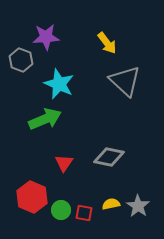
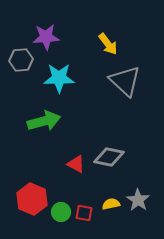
yellow arrow: moved 1 px right, 1 px down
gray hexagon: rotated 25 degrees counterclockwise
cyan star: moved 6 px up; rotated 24 degrees counterclockwise
green arrow: moved 1 px left, 2 px down; rotated 8 degrees clockwise
red triangle: moved 12 px right, 1 px down; rotated 36 degrees counterclockwise
red hexagon: moved 2 px down
gray star: moved 6 px up
green circle: moved 2 px down
